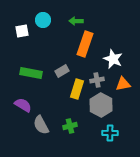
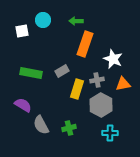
green cross: moved 1 px left, 2 px down
